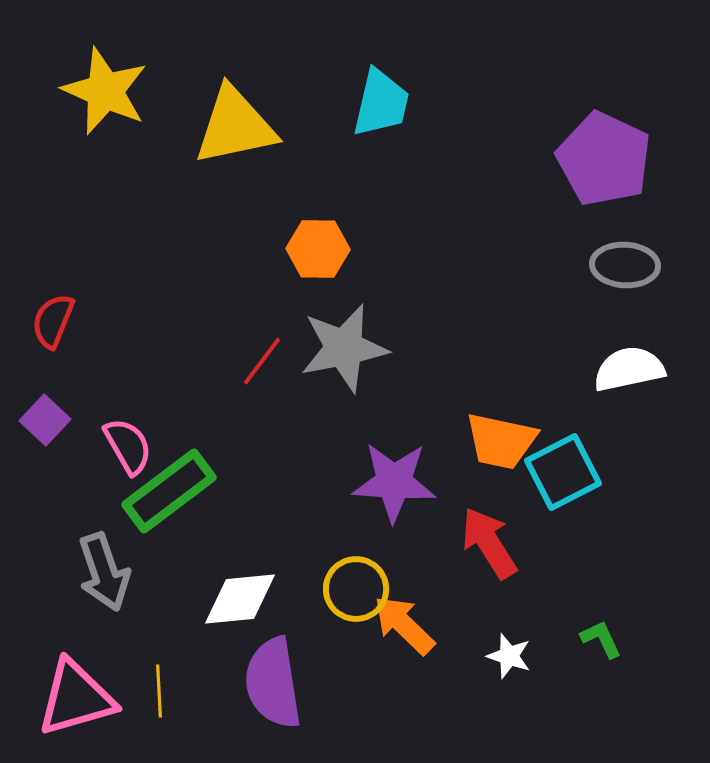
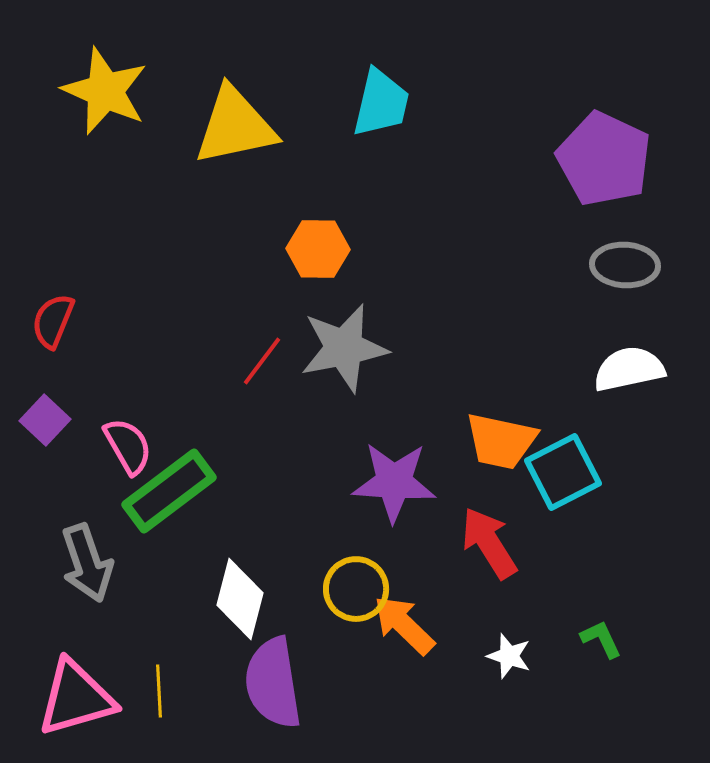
gray arrow: moved 17 px left, 9 px up
white diamond: rotated 70 degrees counterclockwise
